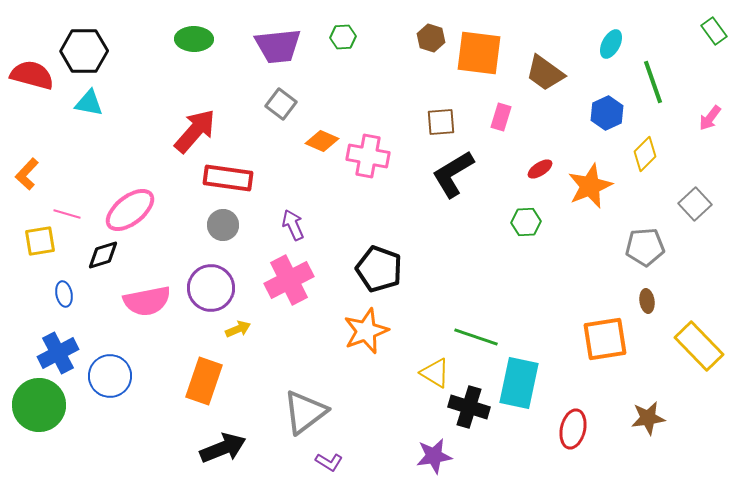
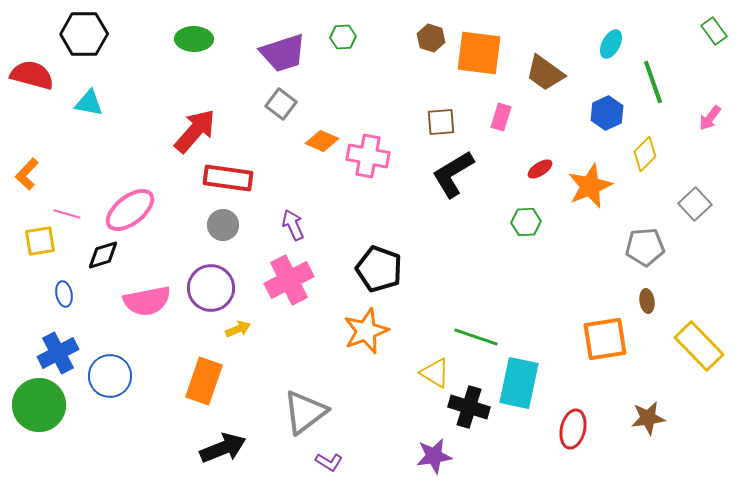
purple trapezoid at (278, 46): moved 5 px right, 7 px down; rotated 12 degrees counterclockwise
black hexagon at (84, 51): moved 17 px up
